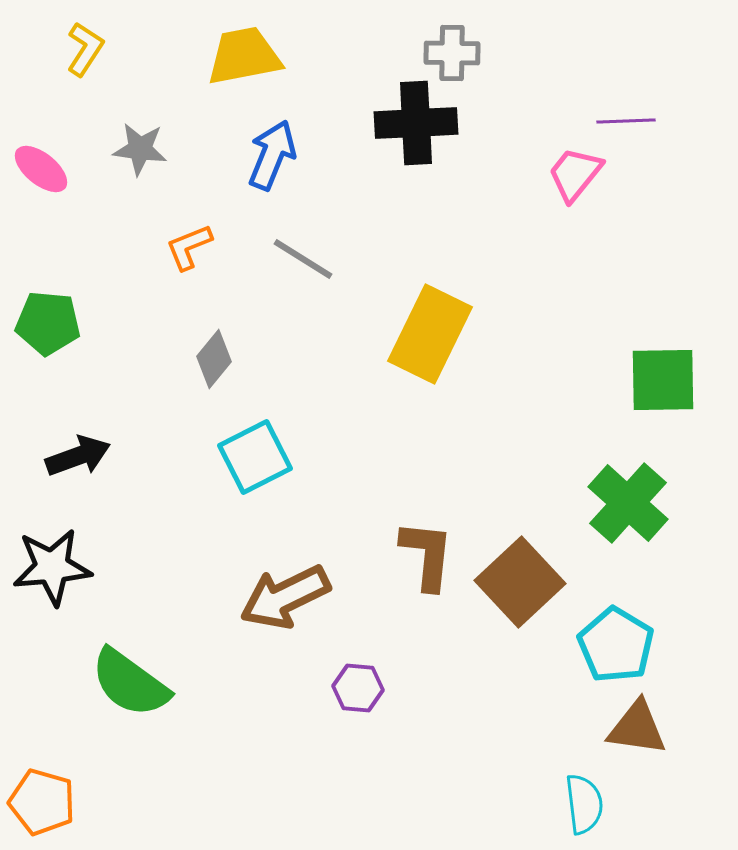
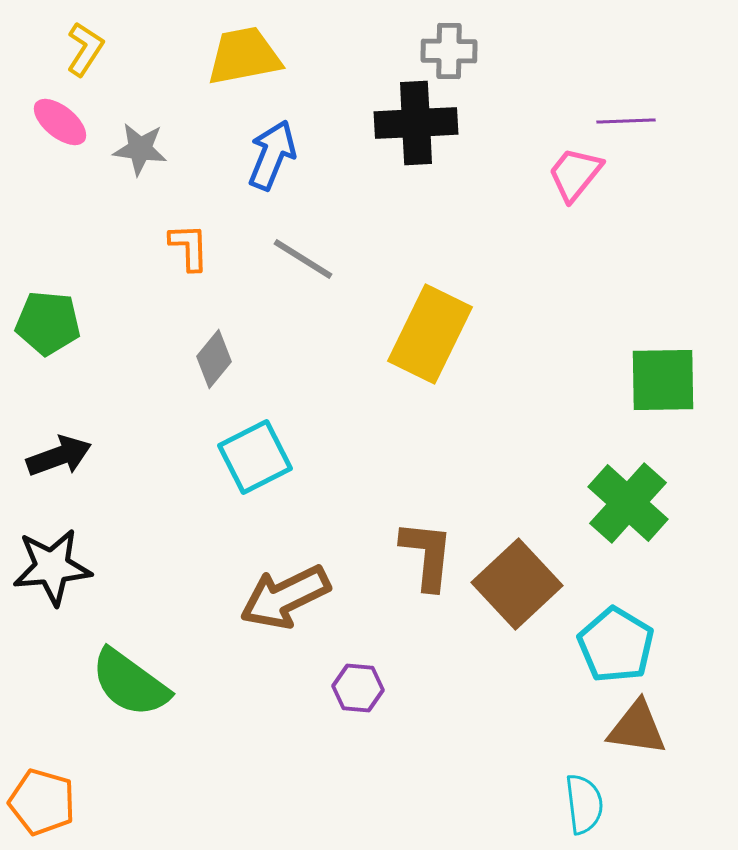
gray cross: moved 3 px left, 2 px up
pink ellipse: moved 19 px right, 47 px up
orange L-shape: rotated 110 degrees clockwise
black arrow: moved 19 px left
brown square: moved 3 px left, 2 px down
